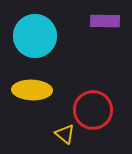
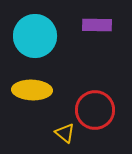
purple rectangle: moved 8 px left, 4 px down
red circle: moved 2 px right
yellow triangle: moved 1 px up
